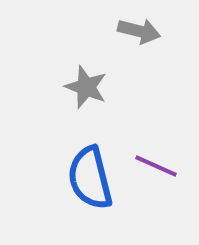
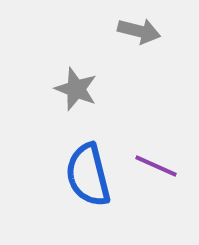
gray star: moved 10 px left, 2 px down
blue semicircle: moved 2 px left, 3 px up
